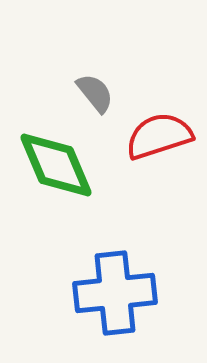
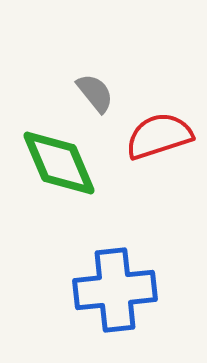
green diamond: moved 3 px right, 2 px up
blue cross: moved 3 px up
